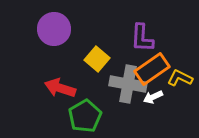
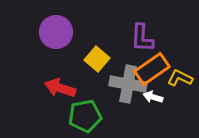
purple circle: moved 2 px right, 3 px down
white arrow: rotated 42 degrees clockwise
green pentagon: rotated 20 degrees clockwise
